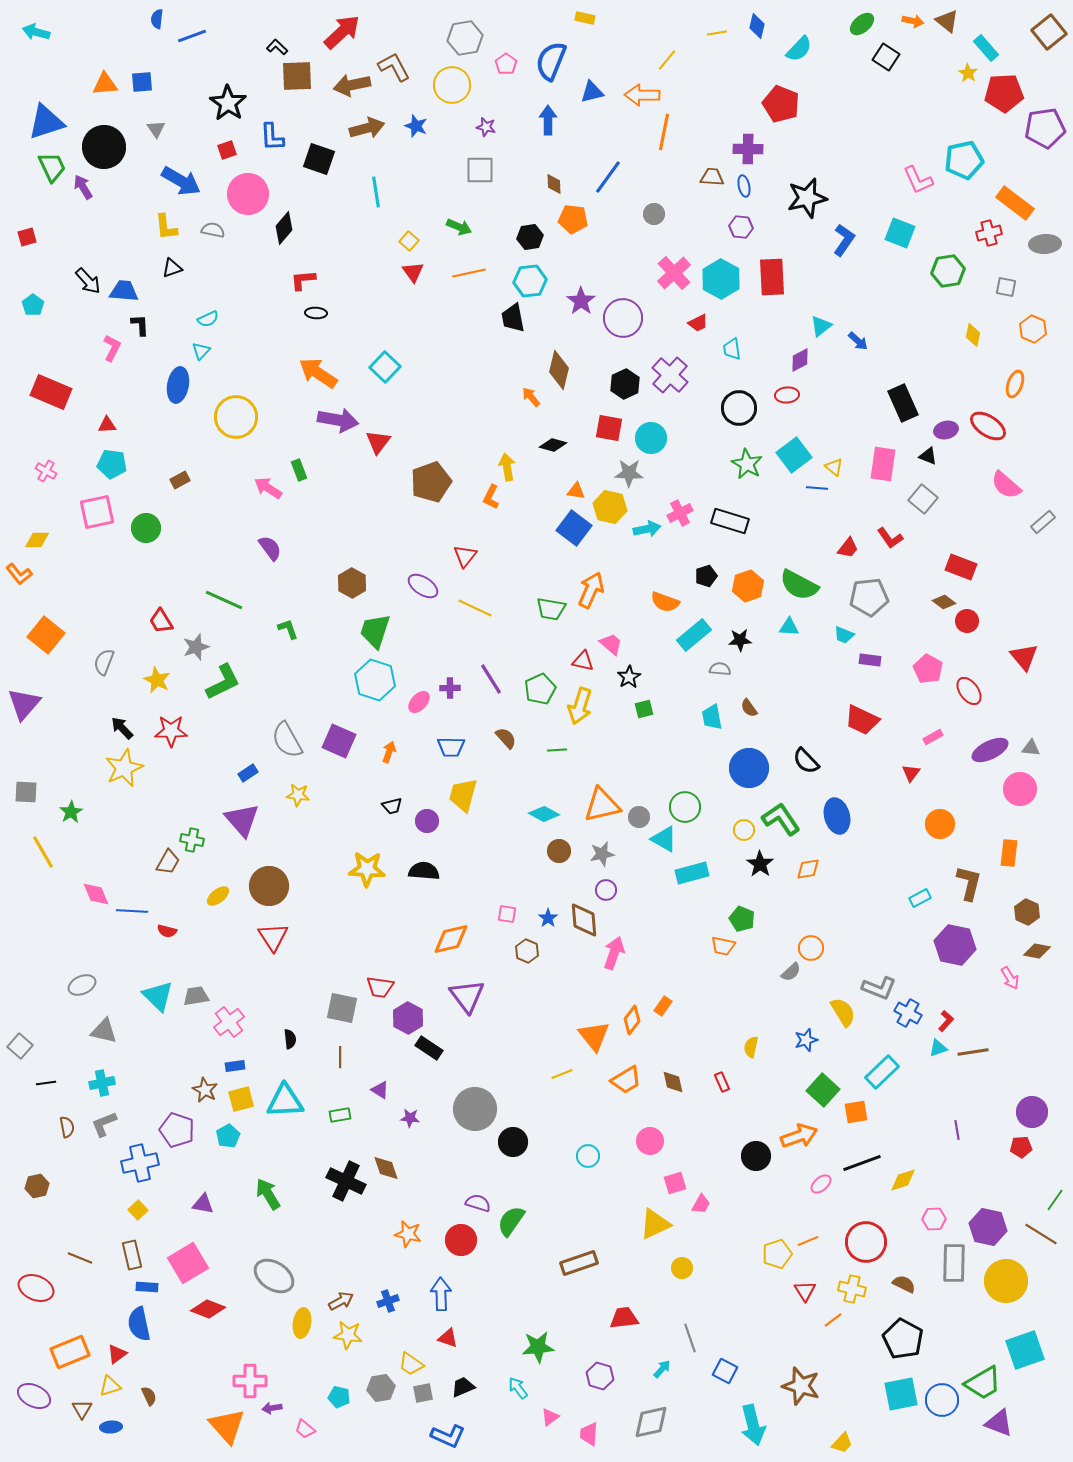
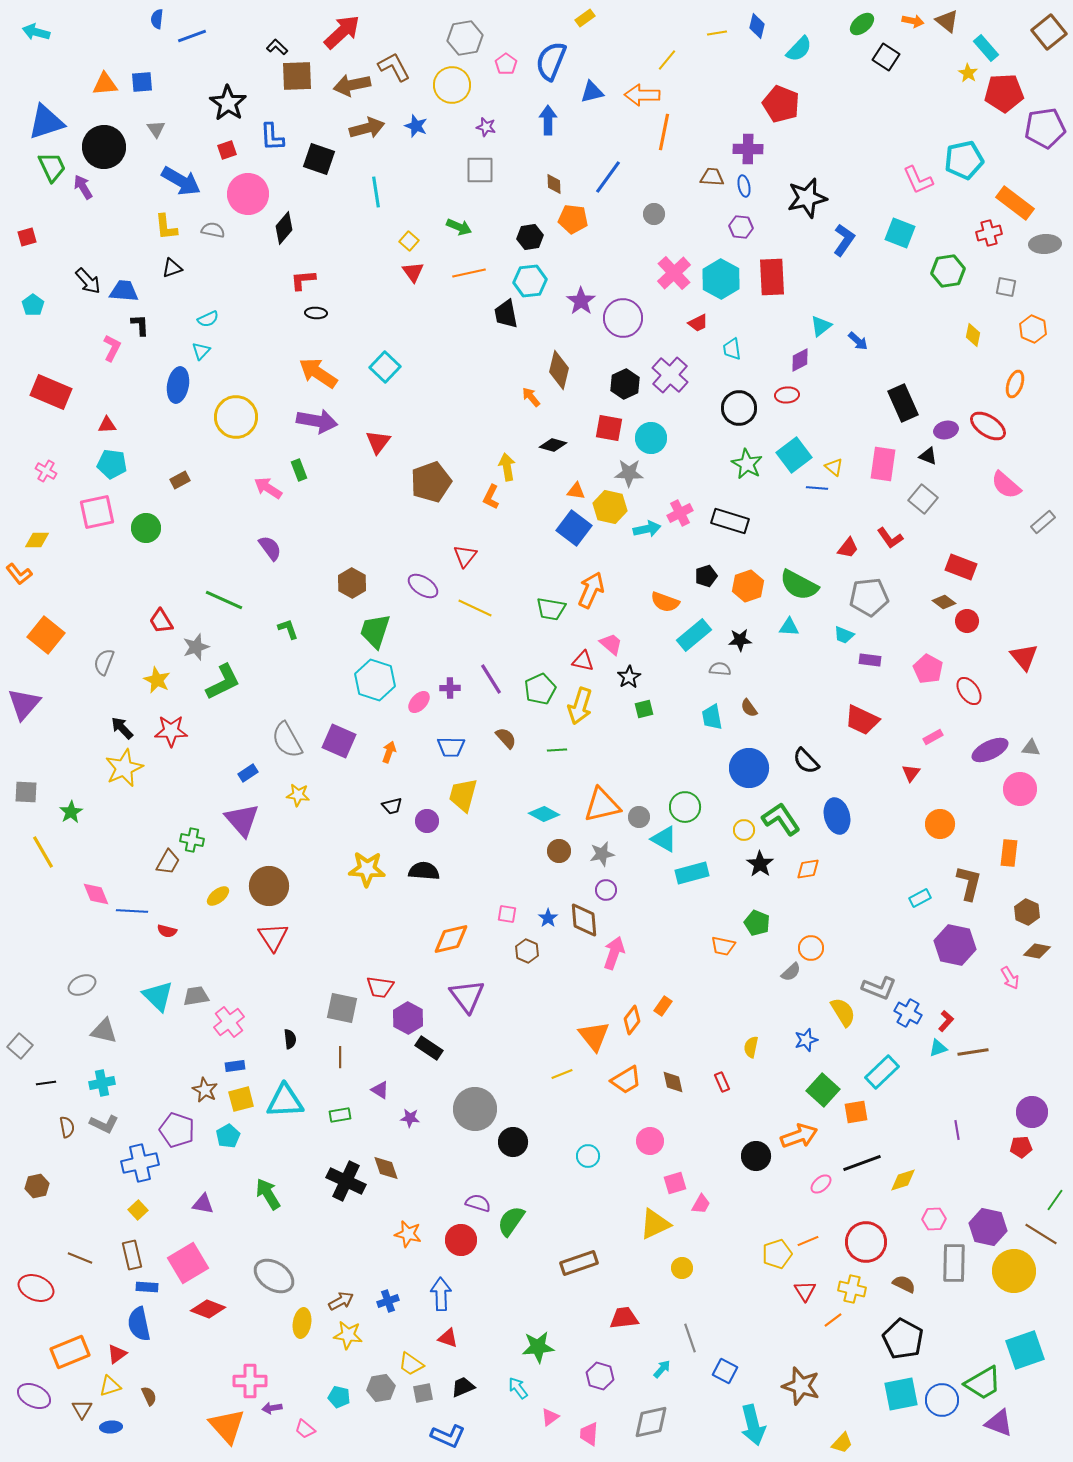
yellow rectangle at (585, 18): rotated 48 degrees counterclockwise
black trapezoid at (513, 318): moved 7 px left, 4 px up
purple arrow at (338, 420): moved 21 px left, 1 px down
green pentagon at (742, 919): moved 15 px right, 4 px down
gray L-shape at (104, 1124): rotated 132 degrees counterclockwise
yellow circle at (1006, 1281): moved 8 px right, 10 px up
